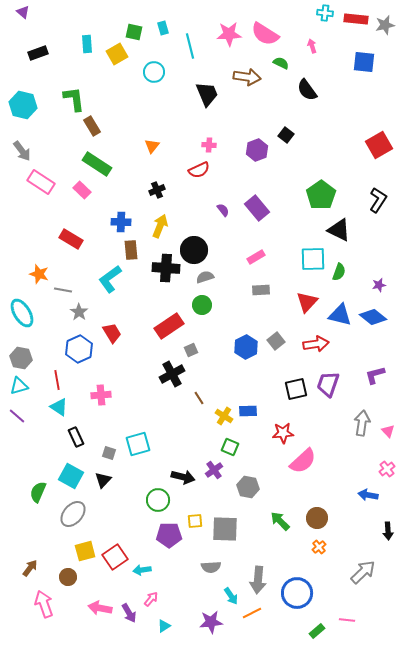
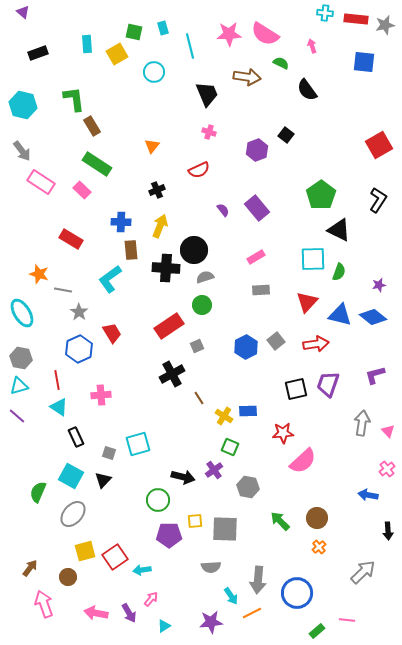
pink cross at (209, 145): moved 13 px up; rotated 16 degrees clockwise
gray square at (191, 350): moved 6 px right, 4 px up
pink arrow at (100, 608): moved 4 px left, 5 px down
